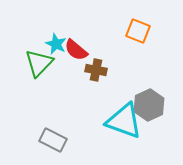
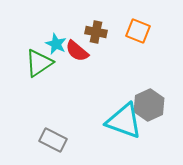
red semicircle: moved 1 px right, 1 px down
green triangle: rotated 12 degrees clockwise
brown cross: moved 38 px up
